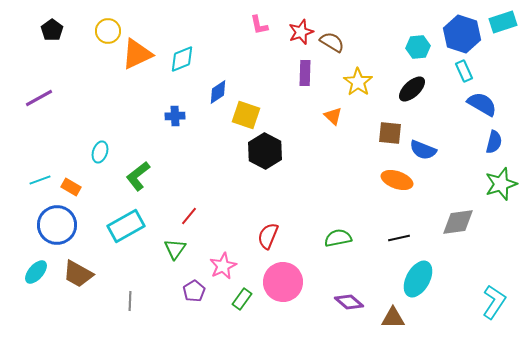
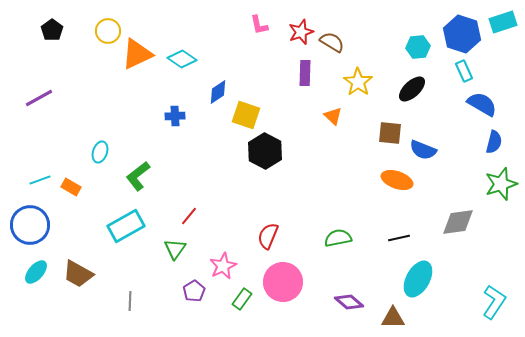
cyan diamond at (182, 59): rotated 56 degrees clockwise
blue circle at (57, 225): moved 27 px left
